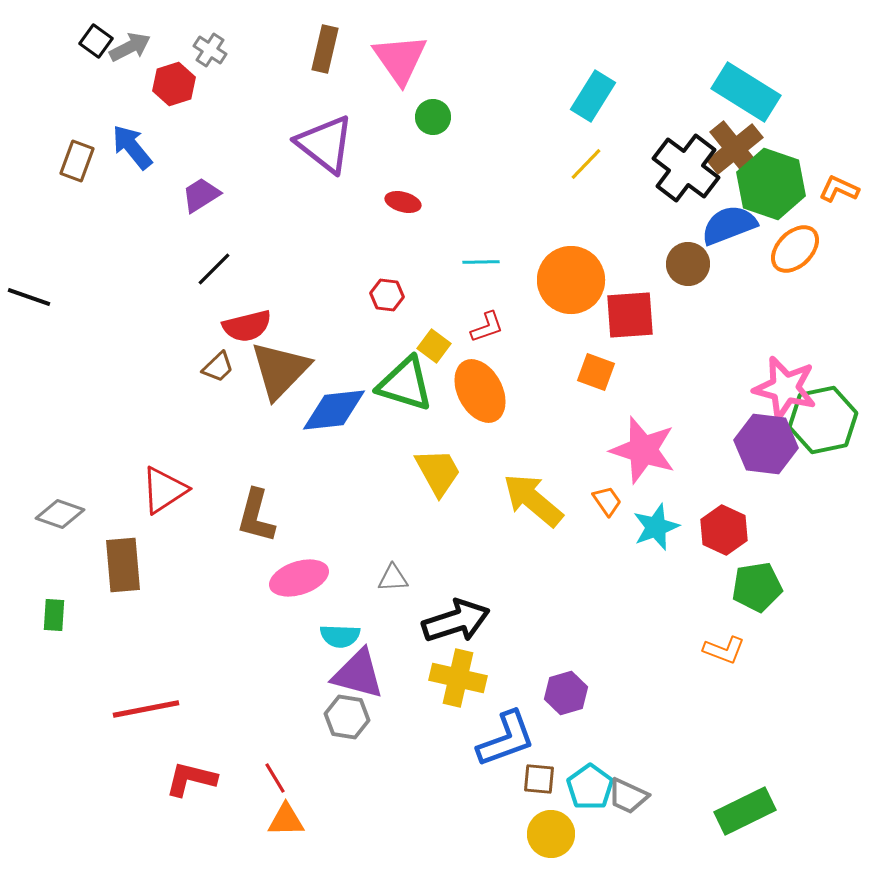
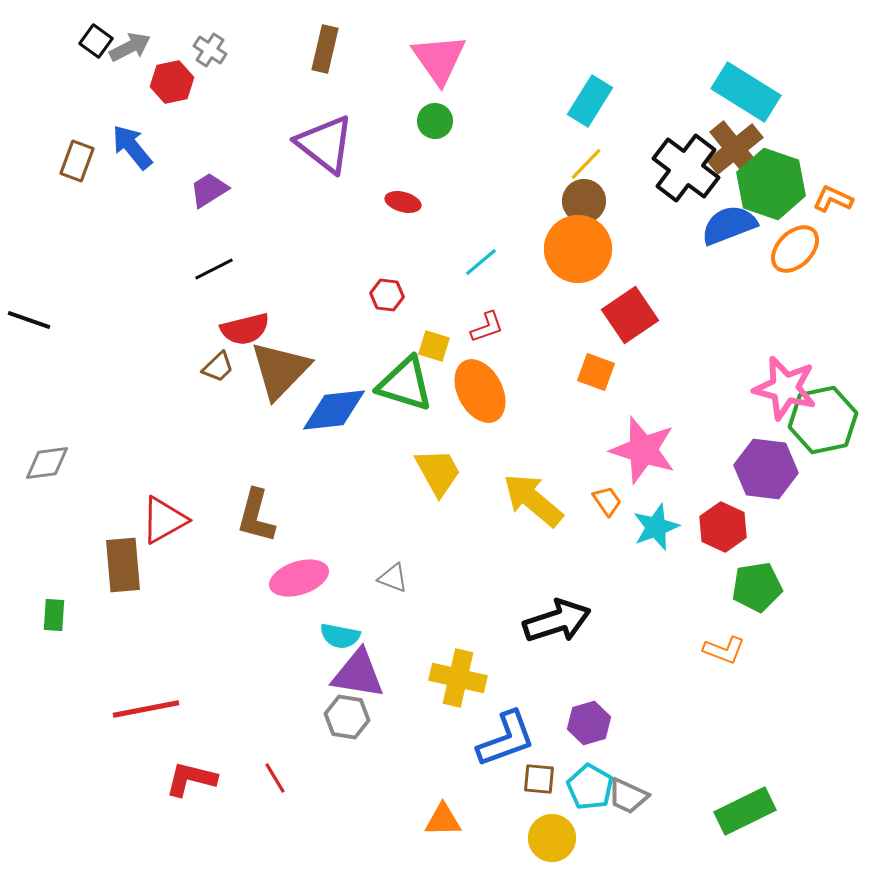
pink triangle at (400, 59): moved 39 px right
red hexagon at (174, 84): moved 2 px left, 2 px up; rotated 6 degrees clockwise
cyan rectangle at (593, 96): moved 3 px left, 5 px down
green circle at (433, 117): moved 2 px right, 4 px down
orange L-shape at (839, 189): moved 6 px left, 10 px down
purple trapezoid at (201, 195): moved 8 px right, 5 px up
cyan line at (481, 262): rotated 39 degrees counterclockwise
brown circle at (688, 264): moved 104 px left, 63 px up
black line at (214, 269): rotated 18 degrees clockwise
orange circle at (571, 280): moved 7 px right, 31 px up
black line at (29, 297): moved 23 px down
red square at (630, 315): rotated 30 degrees counterclockwise
red semicircle at (247, 326): moved 2 px left, 3 px down
yellow square at (434, 346): rotated 20 degrees counterclockwise
purple hexagon at (766, 444): moved 25 px down
red triangle at (164, 490): moved 30 px down; rotated 4 degrees clockwise
gray diamond at (60, 514): moved 13 px left, 51 px up; rotated 27 degrees counterclockwise
red hexagon at (724, 530): moved 1 px left, 3 px up
gray triangle at (393, 578): rotated 24 degrees clockwise
black arrow at (456, 621): moved 101 px right
cyan semicircle at (340, 636): rotated 9 degrees clockwise
purple triangle at (358, 674): rotated 6 degrees counterclockwise
purple hexagon at (566, 693): moved 23 px right, 30 px down
cyan pentagon at (590, 787): rotated 6 degrees counterclockwise
orange triangle at (286, 820): moved 157 px right
yellow circle at (551, 834): moved 1 px right, 4 px down
